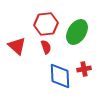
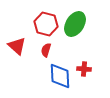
red hexagon: rotated 20 degrees clockwise
green ellipse: moved 2 px left, 8 px up
red semicircle: moved 3 px down; rotated 144 degrees counterclockwise
red cross: rotated 16 degrees clockwise
